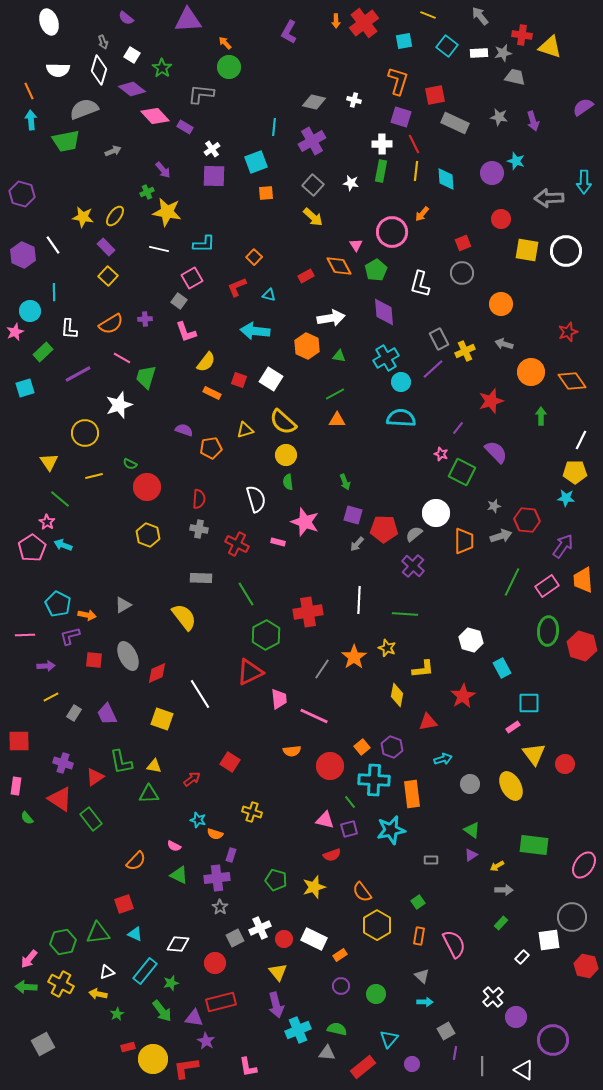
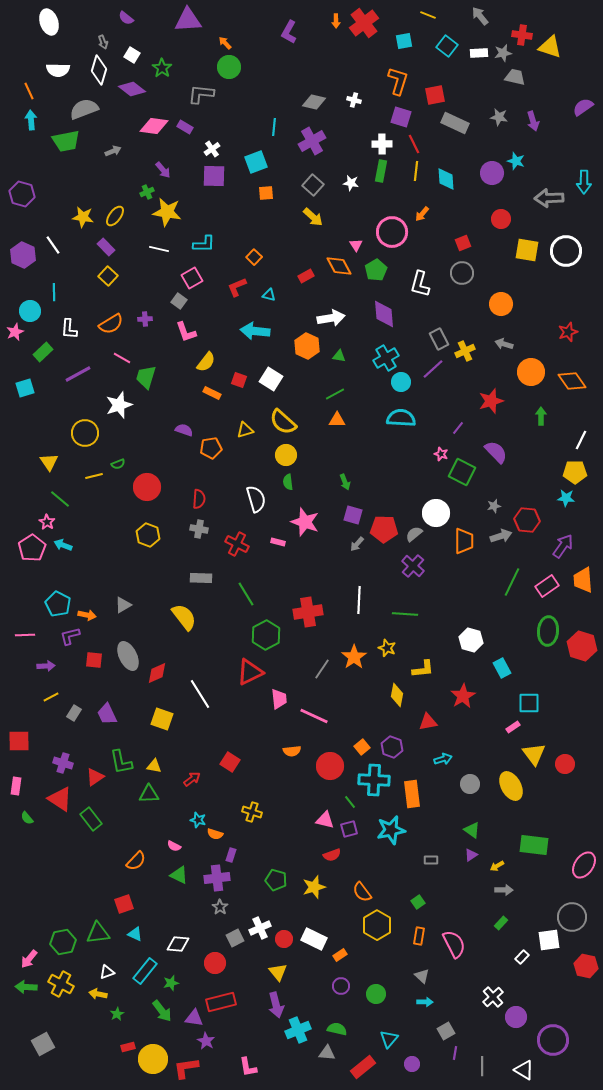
pink diamond at (155, 116): moved 1 px left, 10 px down; rotated 40 degrees counterclockwise
purple diamond at (384, 312): moved 2 px down
green semicircle at (130, 464): moved 12 px left; rotated 48 degrees counterclockwise
